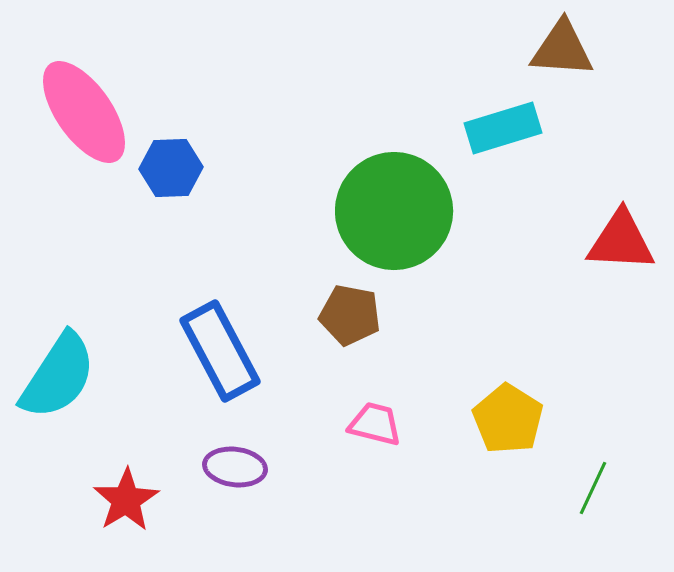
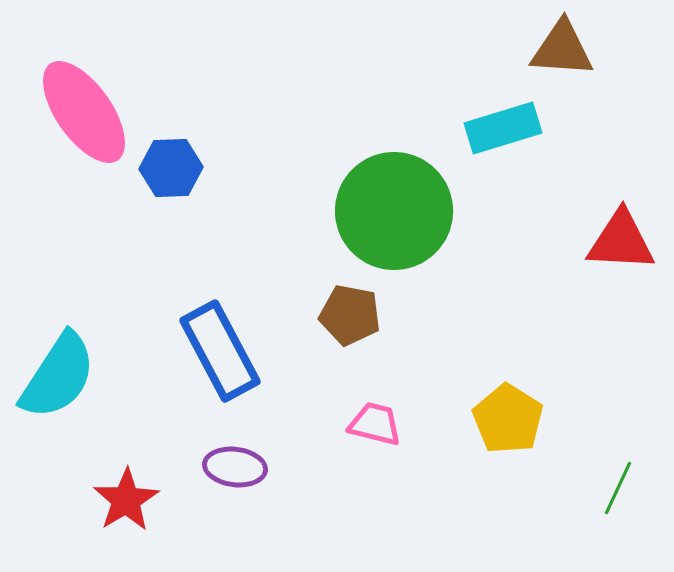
green line: moved 25 px right
